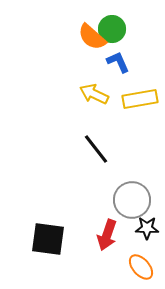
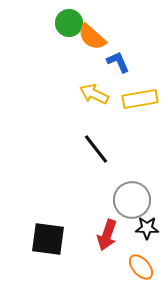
green circle: moved 43 px left, 6 px up
